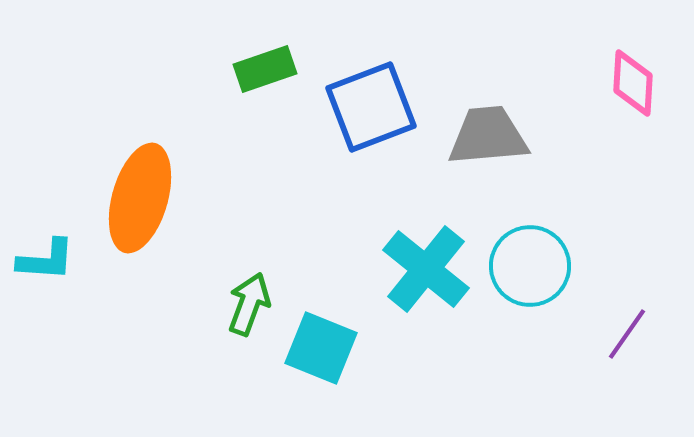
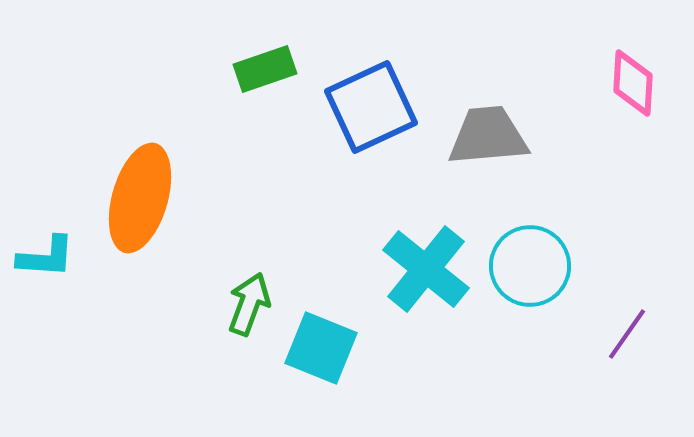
blue square: rotated 4 degrees counterclockwise
cyan L-shape: moved 3 px up
